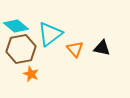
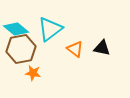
cyan diamond: moved 3 px down
cyan triangle: moved 5 px up
orange triangle: rotated 12 degrees counterclockwise
orange star: moved 2 px right, 1 px up; rotated 14 degrees counterclockwise
